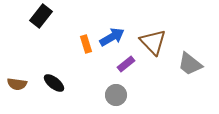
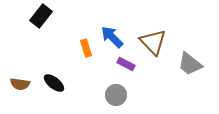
blue arrow: rotated 105 degrees counterclockwise
orange rectangle: moved 4 px down
purple rectangle: rotated 66 degrees clockwise
brown semicircle: moved 3 px right
